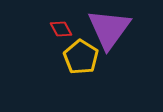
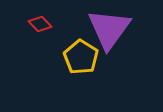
red diamond: moved 21 px left, 5 px up; rotated 15 degrees counterclockwise
